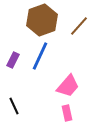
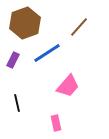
brown hexagon: moved 17 px left, 3 px down
brown line: moved 1 px down
blue line: moved 7 px right, 3 px up; rotated 32 degrees clockwise
black line: moved 3 px right, 3 px up; rotated 12 degrees clockwise
pink rectangle: moved 11 px left, 10 px down
